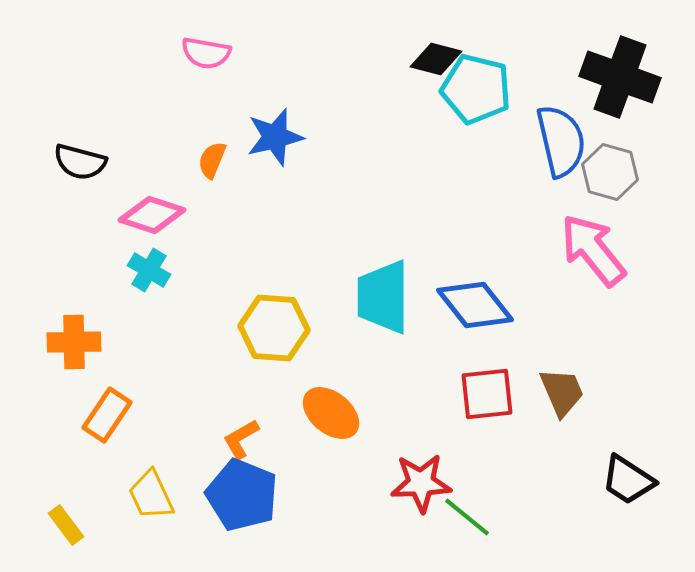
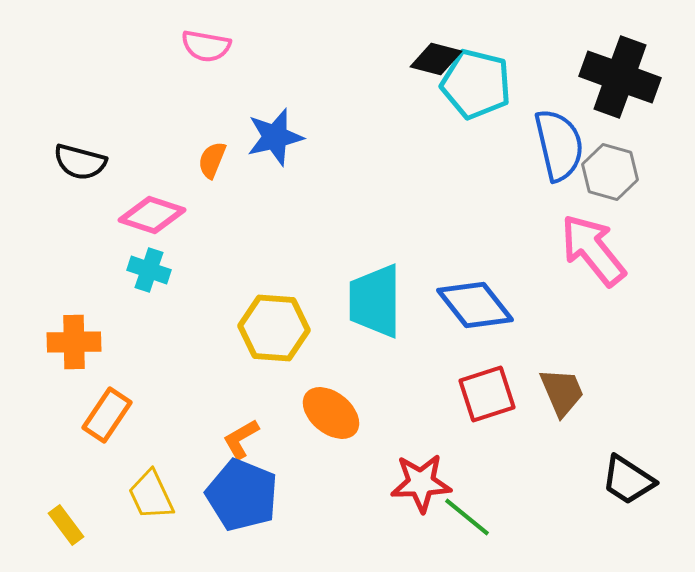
pink semicircle: moved 7 px up
cyan pentagon: moved 5 px up
blue semicircle: moved 2 px left, 4 px down
cyan cross: rotated 12 degrees counterclockwise
cyan trapezoid: moved 8 px left, 4 px down
red square: rotated 12 degrees counterclockwise
